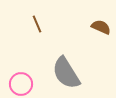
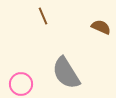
brown line: moved 6 px right, 8 px up
